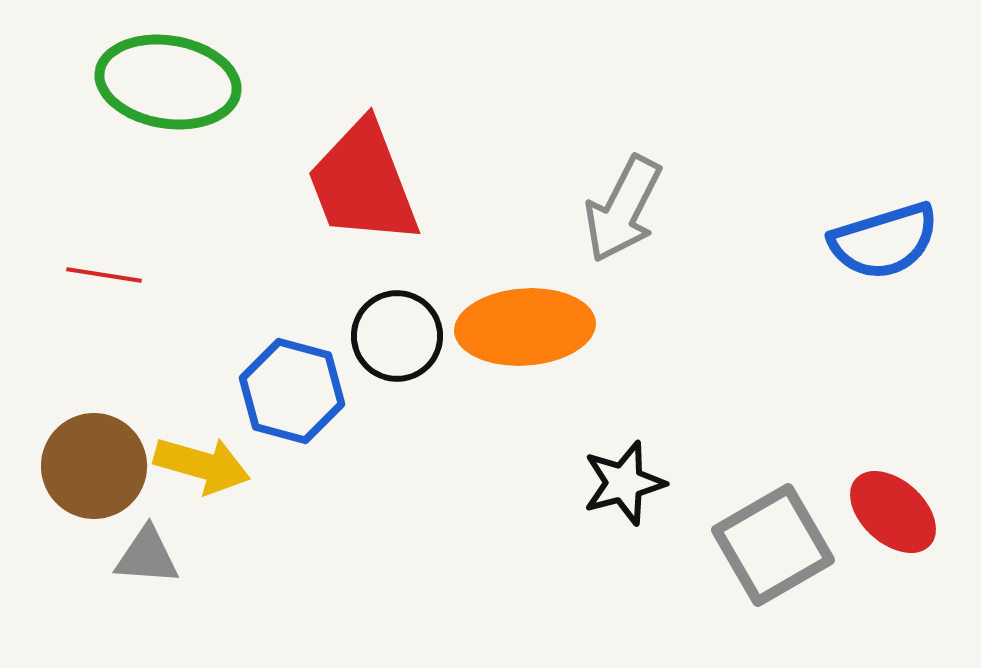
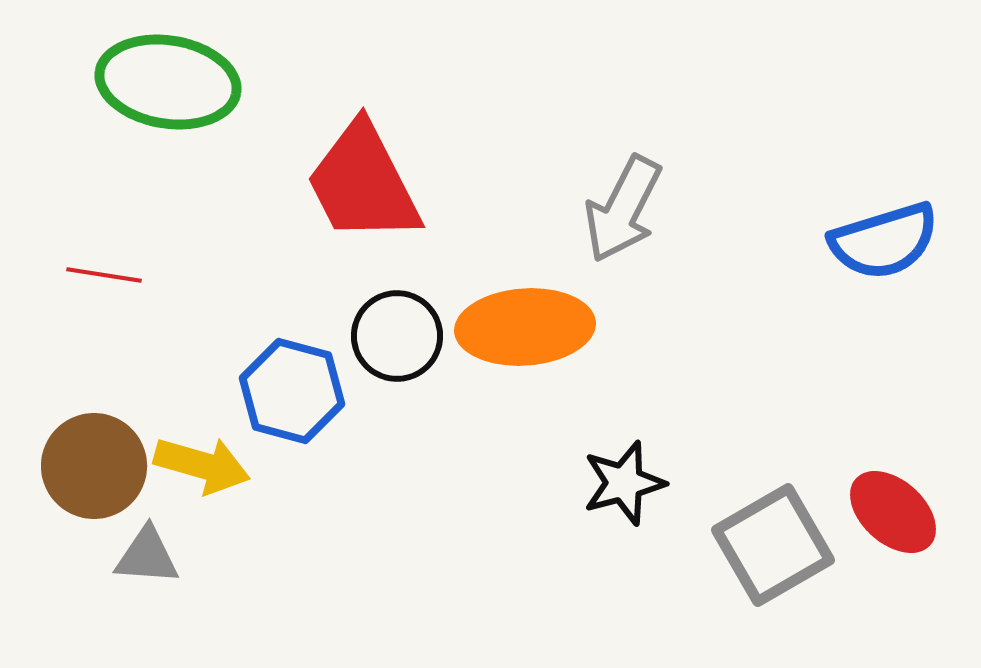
red trapezoid: rotated 6 degrees counterclockwise
